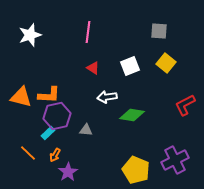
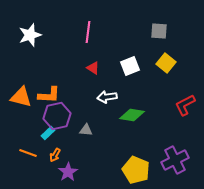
orange line: rotated 24 degrees counterclockwise
